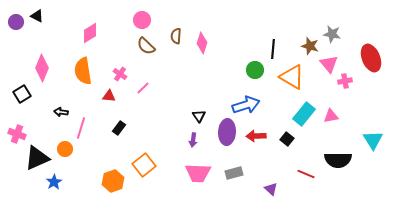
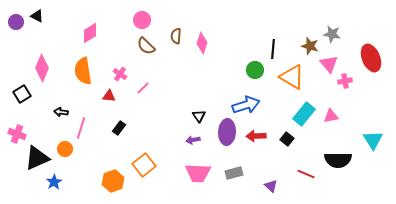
purple arrow at (193, 140): rotated 72 degrees clockwise
purple triangle at (271, 189): moved 3 px up
